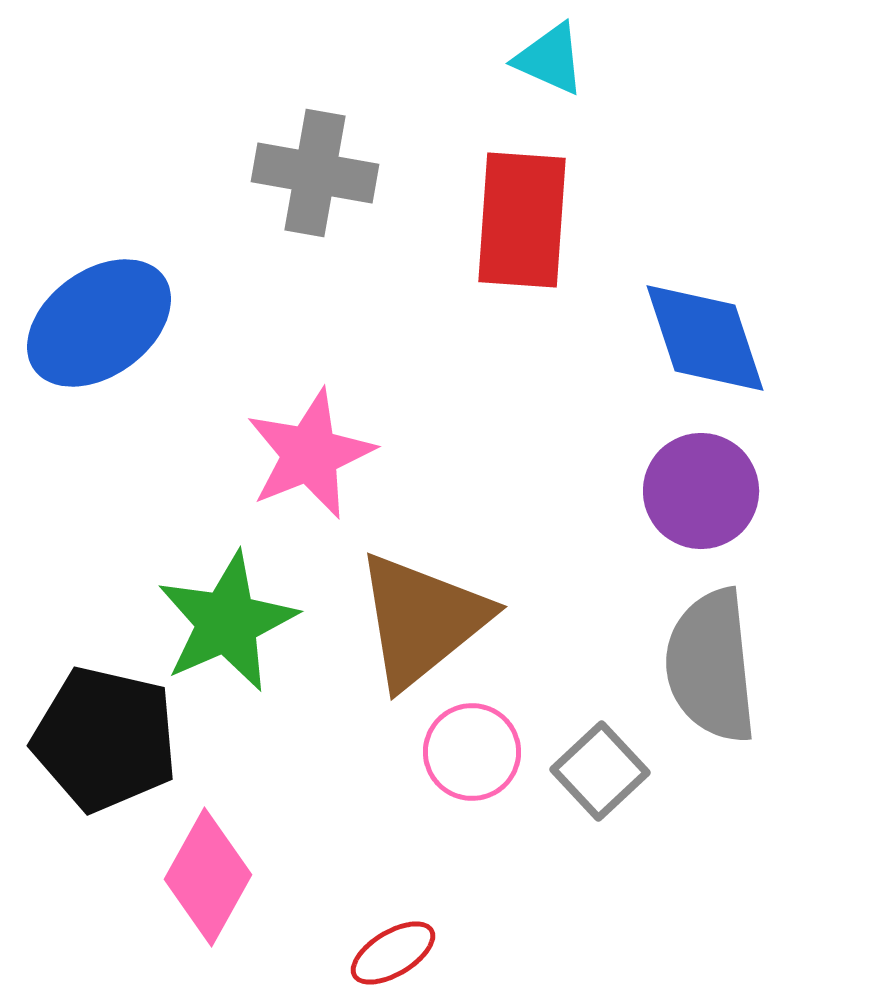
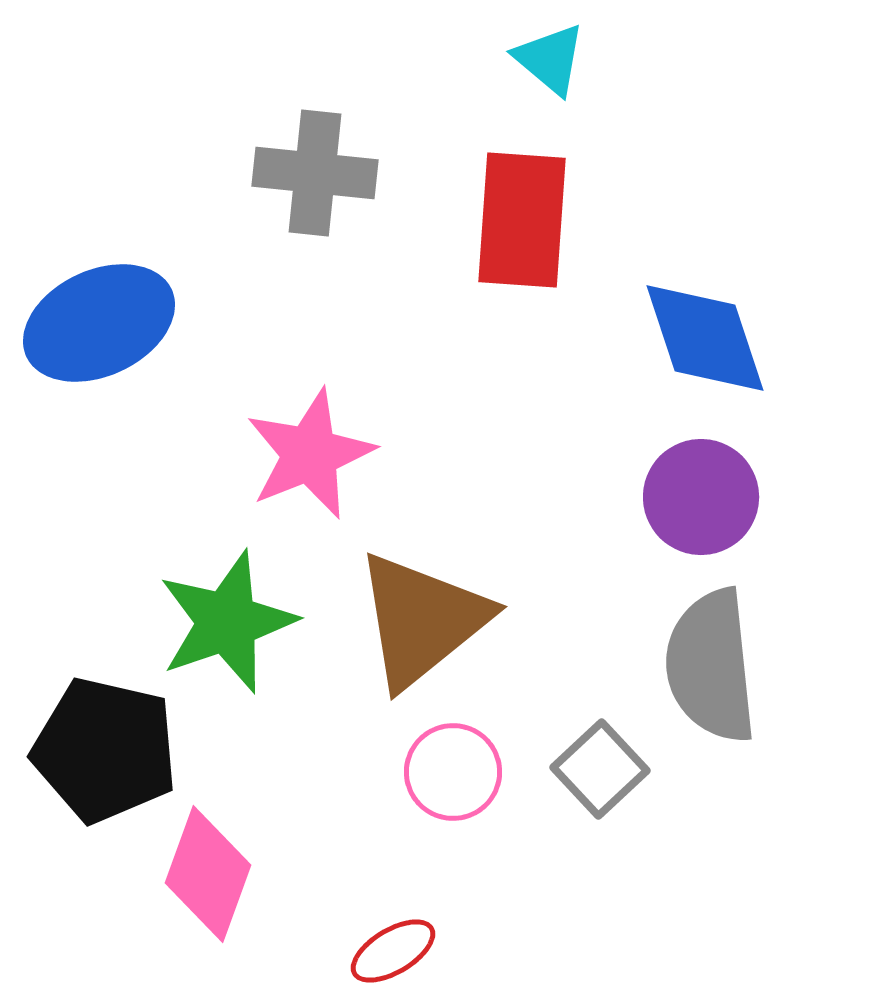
cyan triangle: rotated 16 degrees clockwise
gray cross: rotated 4 degrees counterclockwise
blue ellipse: rotated 11 degrees clockwise
purple circle: moved 6 px down
green star: rotated 5 degrees clockwise
black pentagon: moved 11 px down
pink circle: moved 19 px left, 20 px down
gray square: moved 2 px up
pink diamond: moved 3 px up; rotated 9 degrees counterclockwise
red ellipse: moved 2 px up
